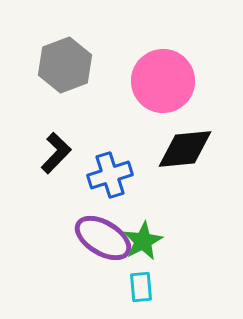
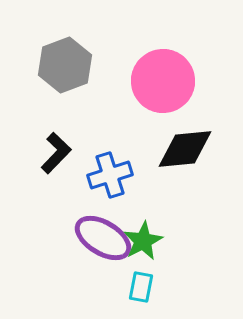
cyan rectangle: rotated 16 degrees clockwise
